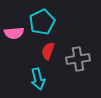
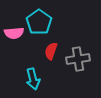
cyan pentagon: moved 3 px left; rotated 10 degrees counterclockwise
red semicircle: moved 3 px right
cyan arrow: moved 5 px left
